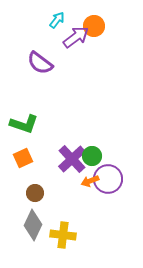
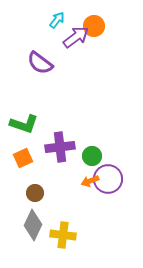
purple cross: moved 12 px left, 12 px up; rotated 36 degrees clockwise
